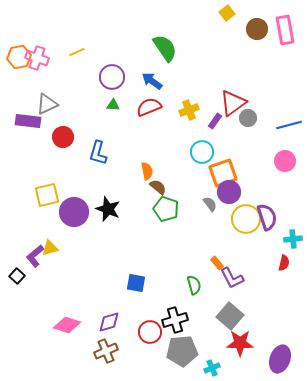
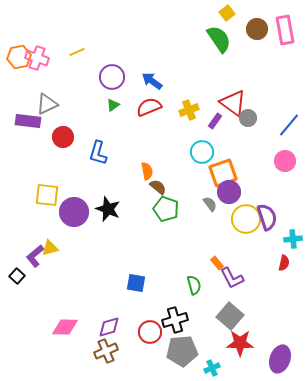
green semicircle at (165, 48): moved 54 px right, 9 px up
red triangle at (233, 103): rotated 48 degrees counterclockwise
green triangle at (113, 105): rotated 40 degrees counterclockwise
blue line at (289, 125): rotated 35 degrees counterclockwise
yellow square at (47, 195): rotated 20 degrees clockwise
purple diamond at (109, 322): moved 5 px down
pink diamond at (67, 325): moved 2 px left, 2 px down; rotated 16 degrees counterclockwise
